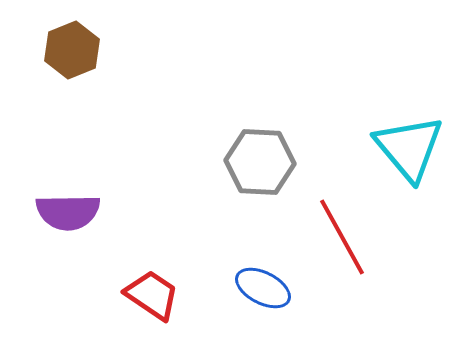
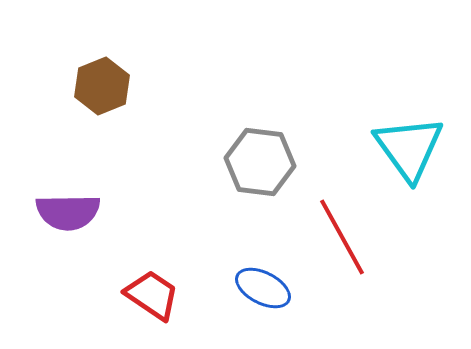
brown hexagon: moved 30 px right, 36 px down
cyan triangle: rotated 4 degrees clockwise
gray hexagon: rotated 4 degrees clockwise
